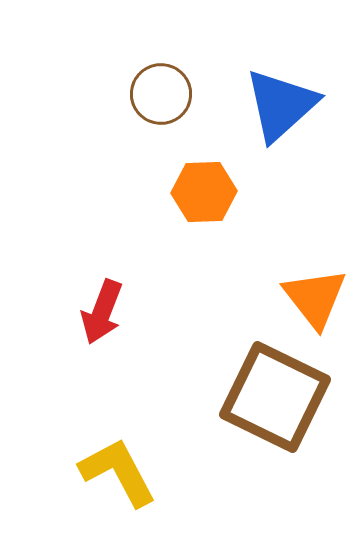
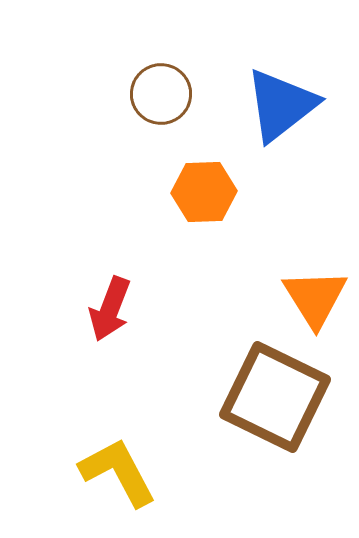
blue triangle: rotated 4 degrees clockwise
orange triangle: rotated 6 degrees clockwise
red arrow: moved 8 px right, 3 px up
